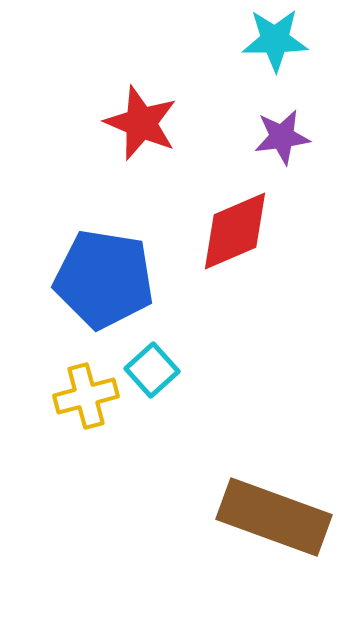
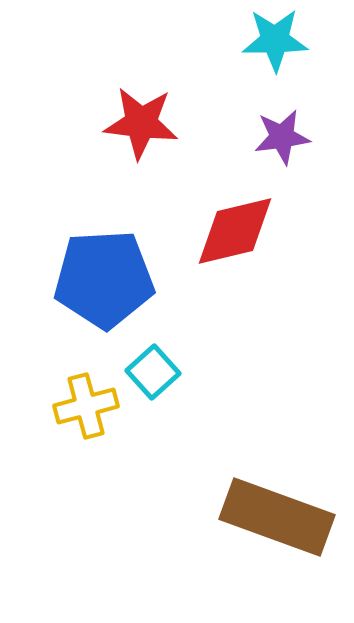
red star: rotated 16 degrees counterclockwise
red diamond: rotated 10 degrees clockwise
blue pentagon: rotated 12 degrees counterclockwise
cyan square: moved 1 px right, 2 px down
yellow cross: moved 10 px down
brown rectangle: moved 3 px right
